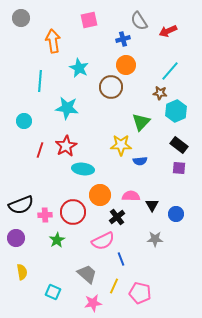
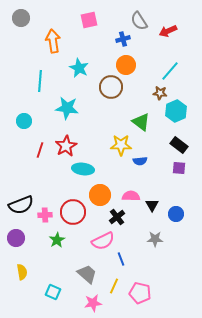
green triangle at (141, 122): rotated 36 degrees counterclockwise
